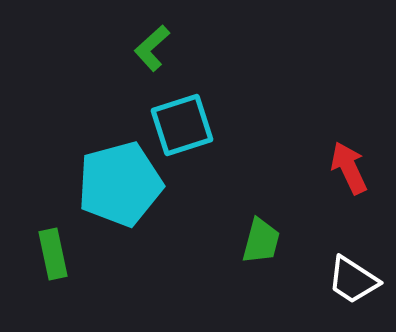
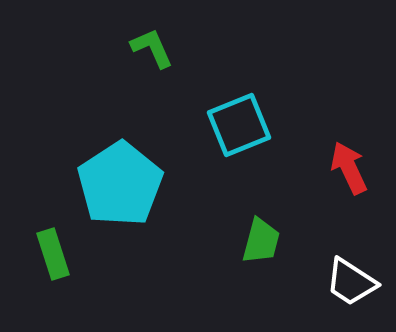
green L-shape: rotated 108 degrees clockwise
cyan square: moved 57 px right; rotated 4 degrees counterclockwise
cyan pentagon: rotated 18 degrees counterclockwise
green rectangle: rotated 6 degrees counterclockwise
white trapezoid: moved 2 px left, 2 px down
